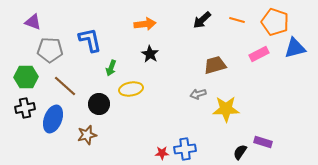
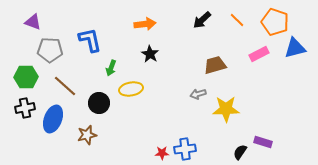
orange line: rotated 28 degrees clockwise
black circle: moved 1 px up
